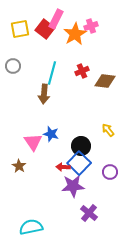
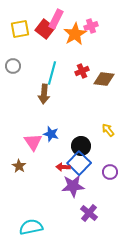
brown diamond: moved 1 px left, 2 px up
